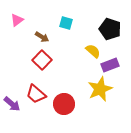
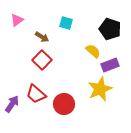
purple arrow: rotated 96 degrees counterclockwise
